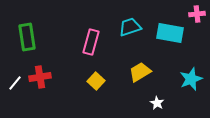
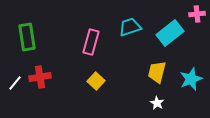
cyan rectangle: rotated 48 degrees counterclockwise
yellow trapezoid: moved 17 px right; rotated 45 degrees counterclockwise
